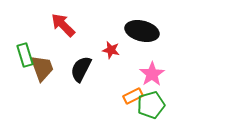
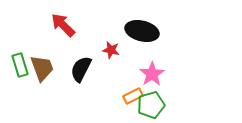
green rectangle: moved 5 px left, 10 px down
